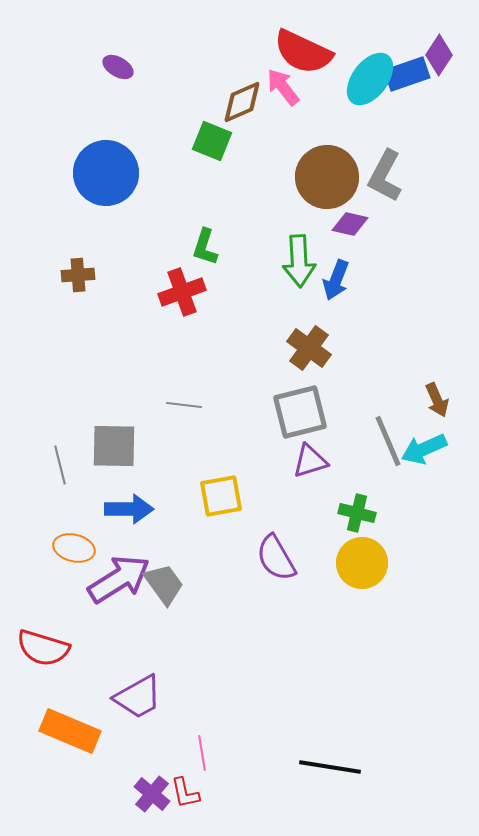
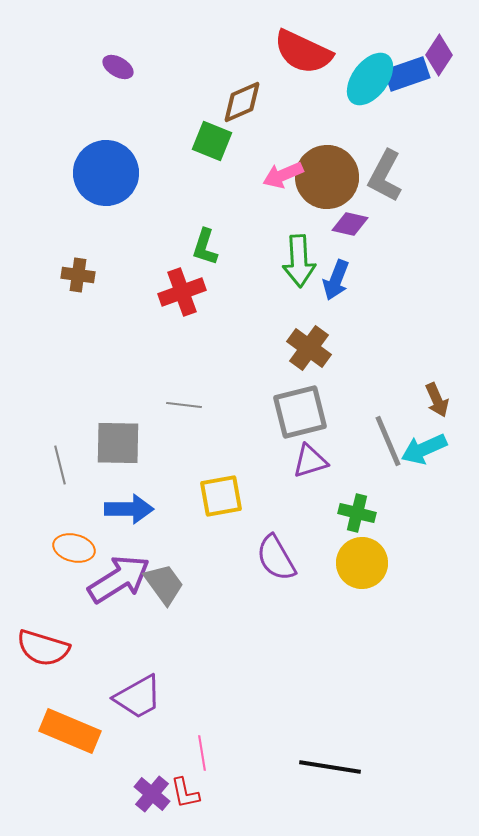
pink arrow at (283, 87): moved 88 px down; rotated 75 degrees counterclockwise
brown cross at (78, 275): rotated 12 degrees clockwise
gray square at (114, 446): moved 4 px right, 3 px up
